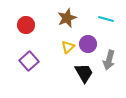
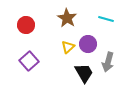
brown star: rotated 18 degrees counterclockwise
gray arrow: moved 1 px left, 2 px down
